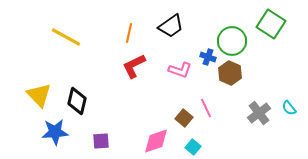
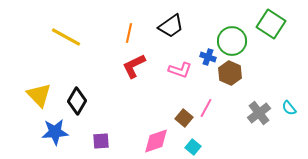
black diamond: rotated 16 degrees clockwise
pink line: rotated 54 degrees clockwise
